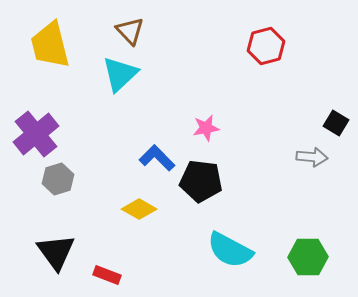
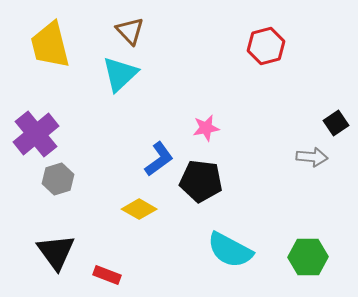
black square: rotated 25 degrees clockwise
blue L-shape: moved 2 px right, 1 px down; rotated 99 degrees clockwise
